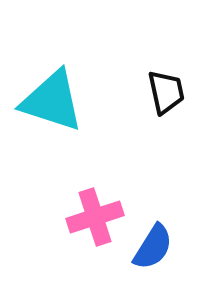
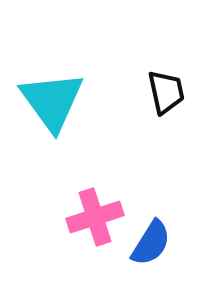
cyan triangle: rotated 36 degrees clockwise
blue semicircle: moved 2 px left, 4 px up
